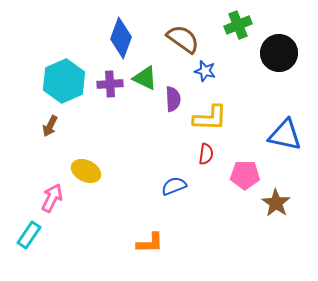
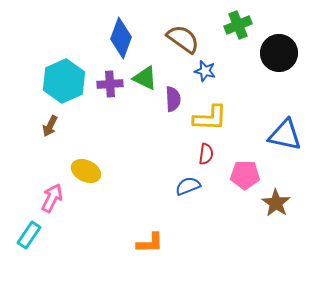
blue semicircle: moved 14 px right
